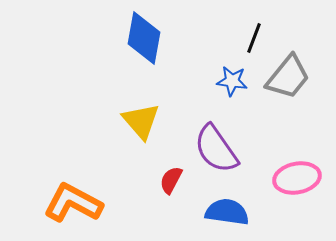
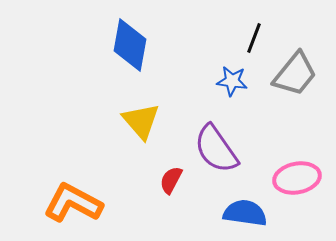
blue diamond: moved 14 px left, 7 px down
gray trapezoid: moved 7 px right, 3 px up
blue semicircle: moved 18 px right, 1 px down
